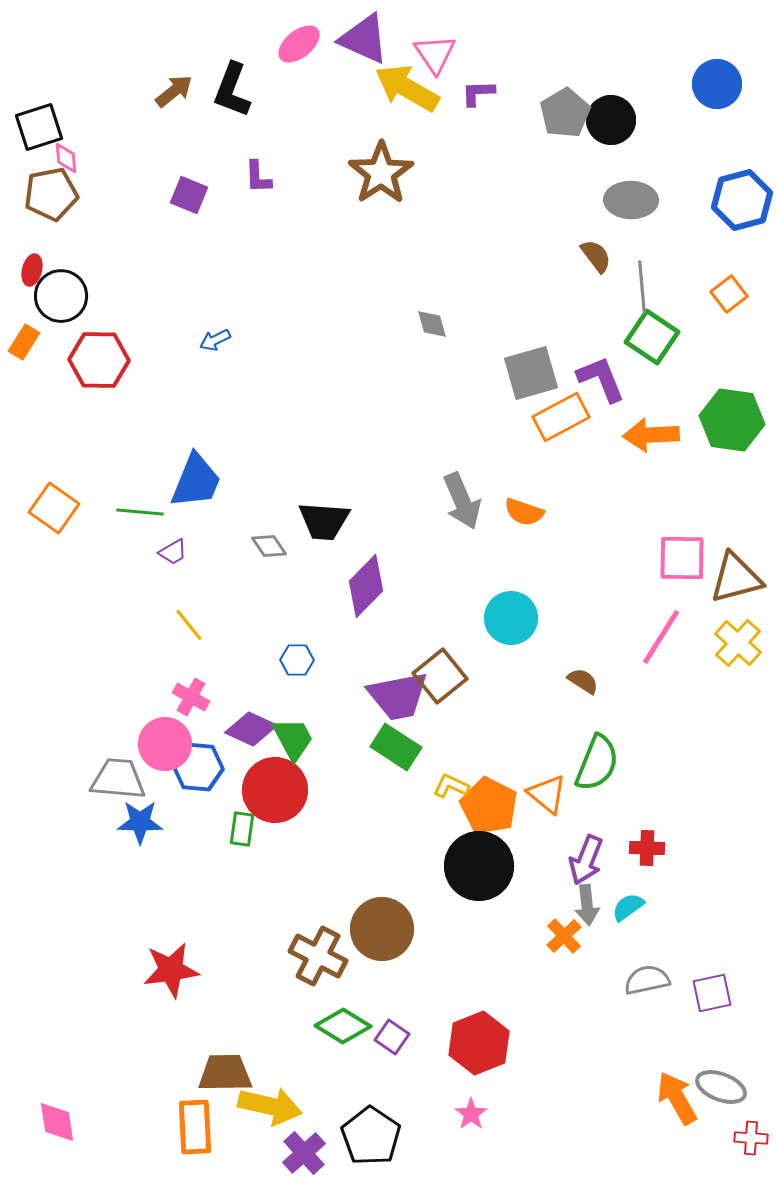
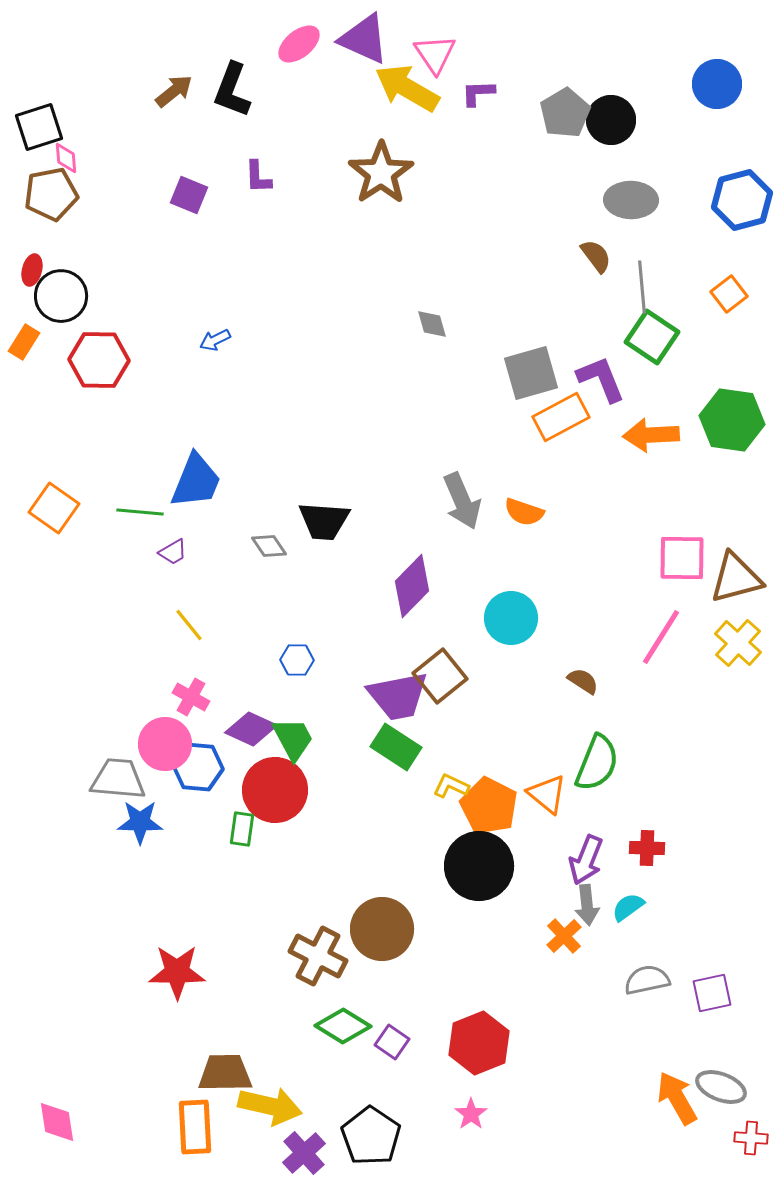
purple diamond at (366, 586): moved 46 px right
red star at (171, 970): moved 6 px right, 2 px down; rotated 8 degrees clockwise
purple square at (392, 1037): moved 5 px down
